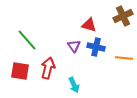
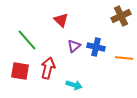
brown cross: moved 2 px left
red triangle: moved 28 px left, 5 px up; rotated 28 degrees clockwise
purple triangle: rotated 24 degrees clockwise
cyan arrow: rotated 49 degrees counterclockwise
